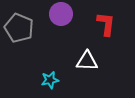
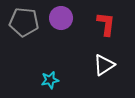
purple circle: moved 4 px down
gray pentagon: moved 5 px right, 6 px up; rotated 16 degrees counterclockwise
white triangle: moved 17 px right, 4 px down; rotated 35 degrees counterclockwise
